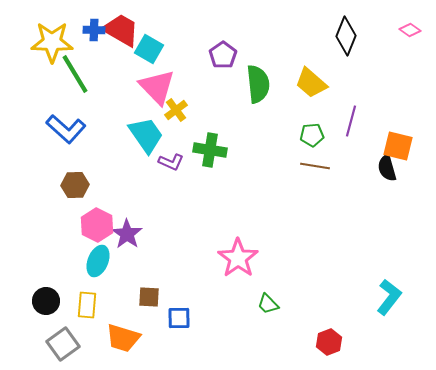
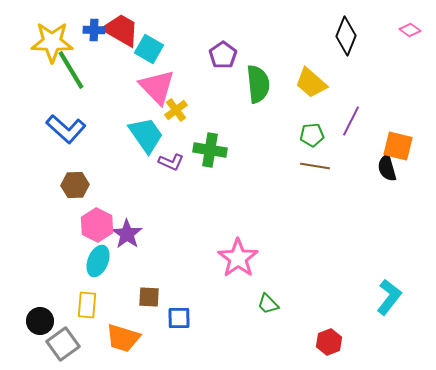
green line: moved 4 px left, 4 px up
purple line: rotated 12 degrees clockwise
black circle: moved 6 px left, 20 px down
